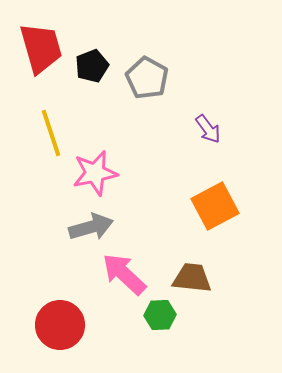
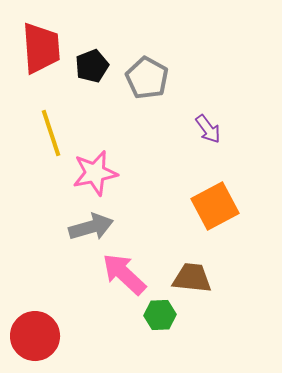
red trapezoid: rotated 12 degrees clockwise
red circle: moved 25 px left, 11 px down
